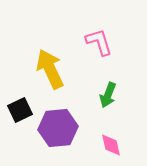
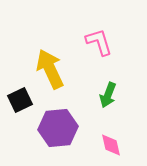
black square: moved 10 px up
